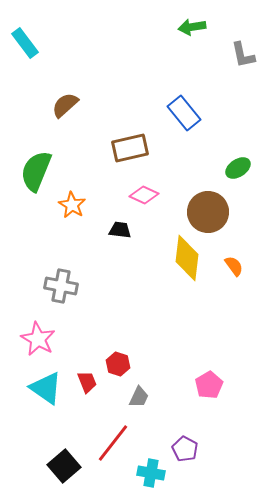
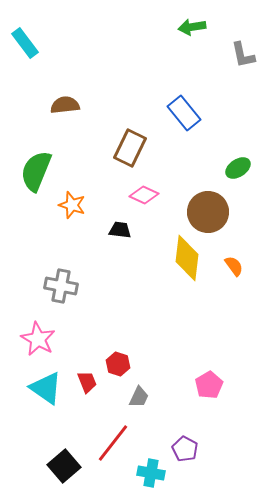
brown semicircle: rotated 36 degrees clockwise
brown rectangle: rotated 51 degrees counterclockwise
orange star: rotated 12 degrees counterclockwise
